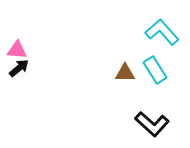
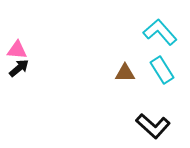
cyan L-shape: moved 2 px left
cyan rectangle: moved 7 px right
black L-shape: moved 1 px right, 2 px down
